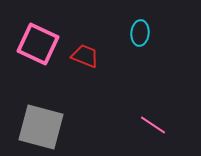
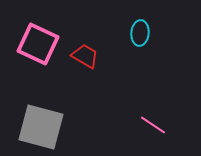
red trapezoid: rotated 8 degrees clockwise
